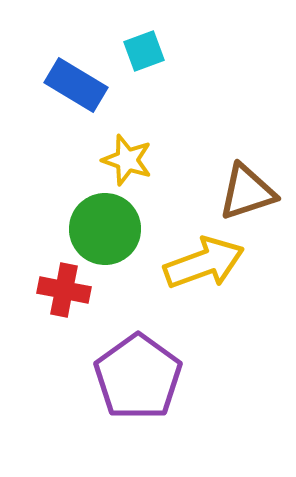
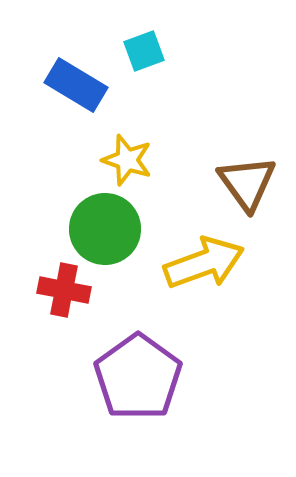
brown triangle: moved 9 px up; rotated 48 degrees counterclockwise
